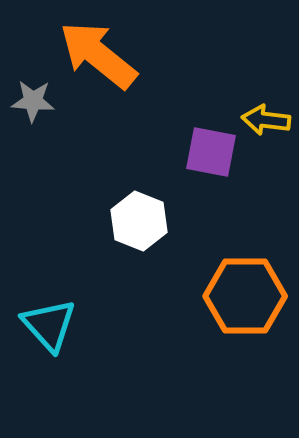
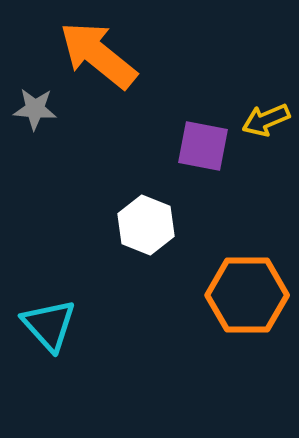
gray star: moved 2 px right, 8 px down
yellow arrow: rotated 30 degrees counterclockwise
purple square: moved 8 px left, 6 px up
white hexagon: moved 7 px right, 4 px down
orange hexagon: moved 2 px right, 1 px up
